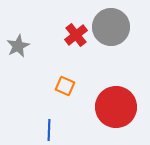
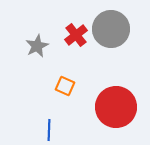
gray circle: moved 2 px down
gray star: moved 19 px right
